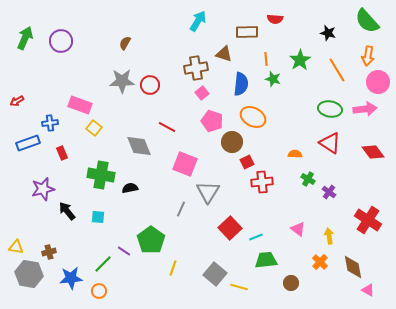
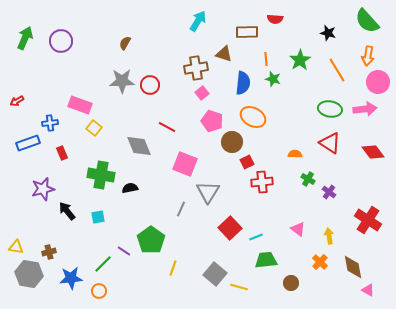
blue semicircle at (241, 84): moved 2 px right, 1 px up
cyan square at (98, 217): rotated 16 degrees counterclockwise
